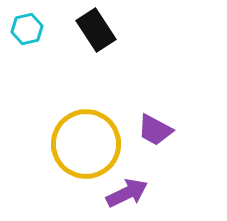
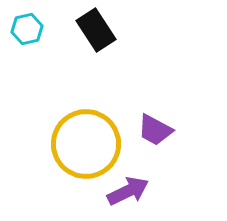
purple arrow: moved 1 px right, 2 px up
